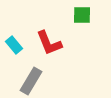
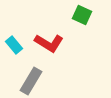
green square: rotated 24 degrees clockwise
red L-shape: rotated 36 degrees counterclockwise
